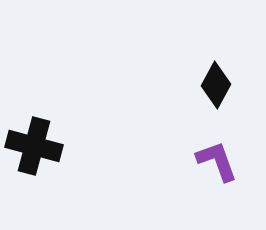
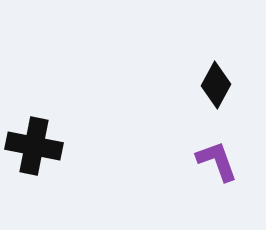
black cross: rotated 4 degrees counterclockwise
